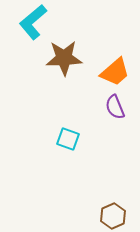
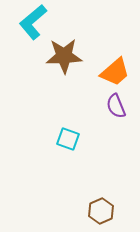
brown star: moved 2 px up
purple semicircle: moved 1 px right, 1 px up
brown hexagon: moved 12 px left, 5 px up
